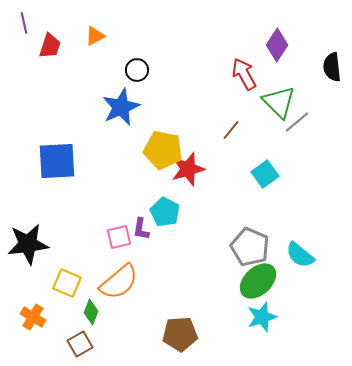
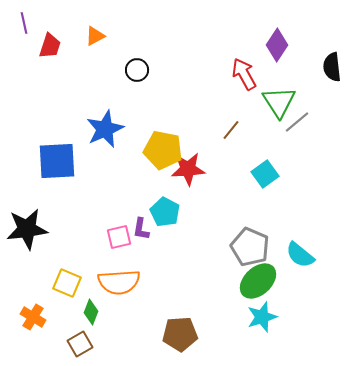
green triangle: rotated 12 degrees clockwise
blue star: moved 16 px left, 22 px down
red star: rotated 12 degrees clockwise
black star: moved 1 px left, 15 px up
orange semicircle: rotated 36 degrees clockwise
